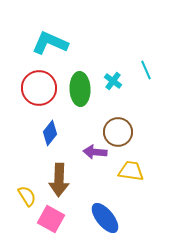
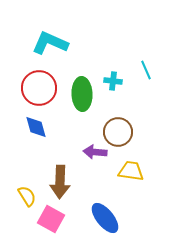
cyan cross: rotated 30 degrees counterclockwise
green ellipse: moved 2 px right, 5 px down
blue diamond: moved 14 px left, 6 px up; rotated 55 degrees counterclockwise
brown arrow: moved 1 px right, 2 px down
